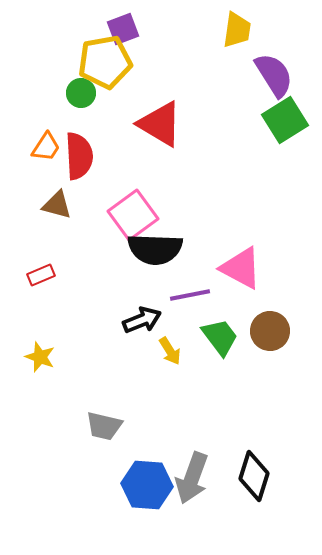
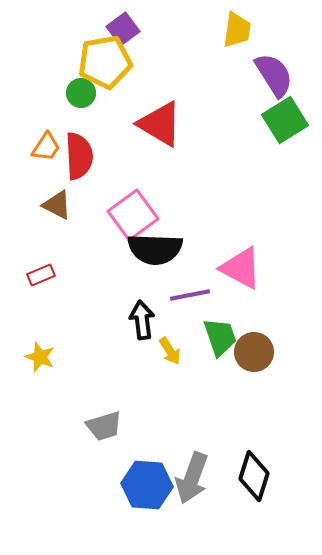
purple square: rotated 16 degrees counterclockwise
brown triangle: rotated 12 degrees clockwise
black arrow: rotated 75 degrees counterclockwise
brown circle: moved 16 px left, 21 px down
green trapezoid: rotated 18 degrees clockwise
gray trapezoid: rotated 30 degrees counterclockwise
